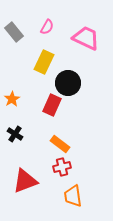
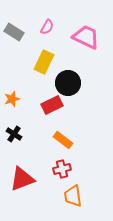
gray rectangle: rotated 18 degrees counterclockwise
pink trapezoid: moved 1 px up
orange star: rotated 14 degrees clockwise
red rectangle: rotated 40 degrees clockwise
black cross: moved 1 px left
orange rectangle: moved 3 px right, 4 px up
red cross: moved 2 px down
red triangle: moved 3 px left, 2 px up
